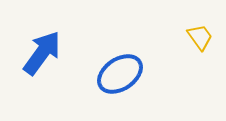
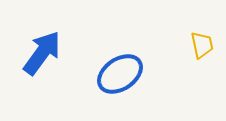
yellow trapezoid: moved 2 px right, 8 px down; rotated 24 degrees clockwise
